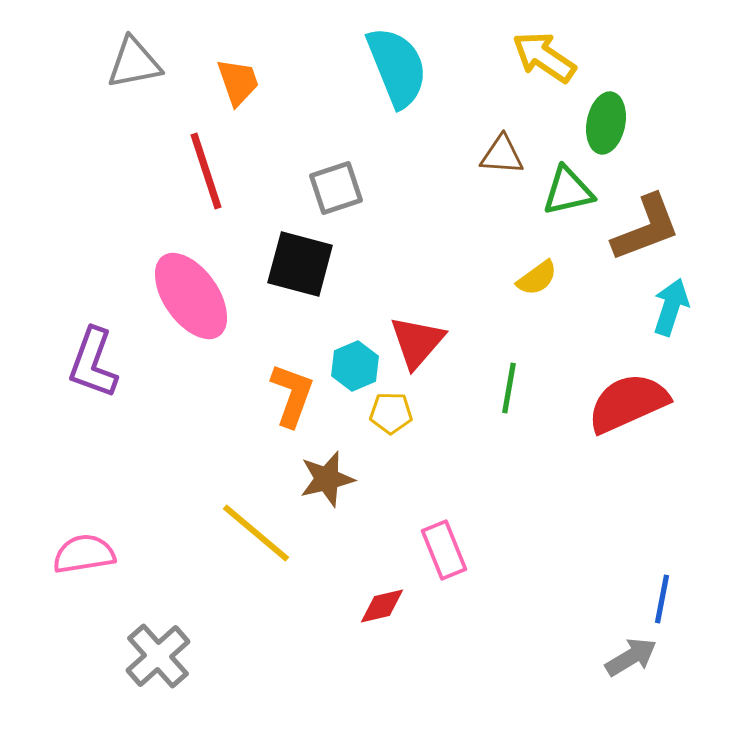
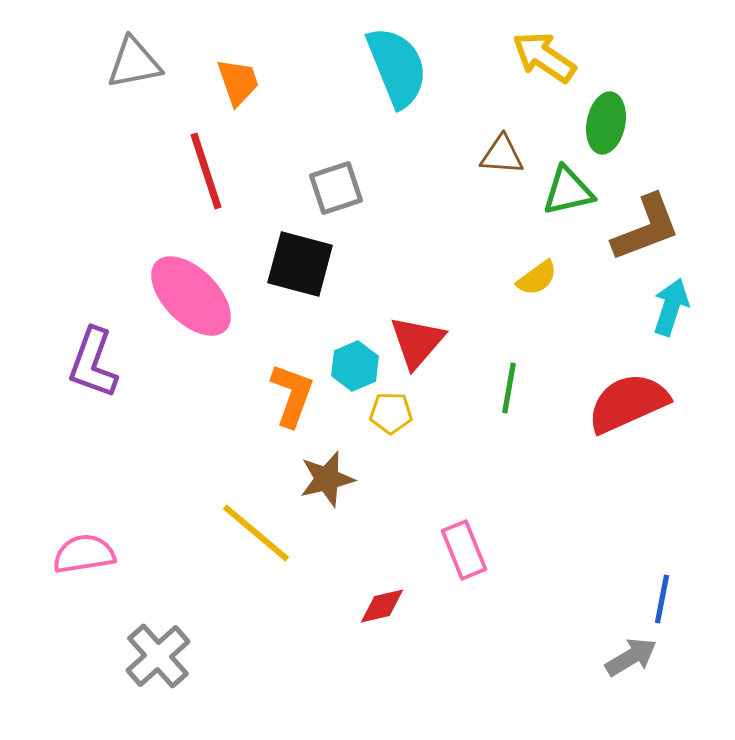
pink ellipse: rotated 10 degrees counterclockwise
pink rectangle: moved 20 px right
